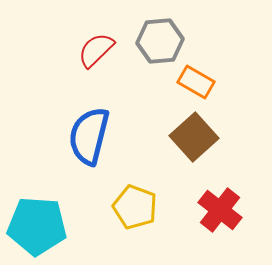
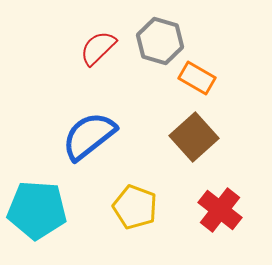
gray hexagon: rotated 21 degrees clockwise
red semicircle: moved 2 px right, 2 px up
orange rectangle: moved 1 px right, 4 px up
blue semicircle: rotated 38 degrees clockwise
cyan pentagon: moved 16 px up
